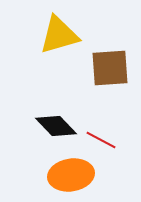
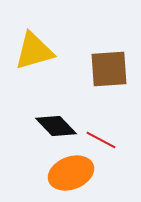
yellow triangle: moved 25 px left, 16 px down
brown square: moved 1 px left, 1 px down
orange ellipse: moved 2 px up; rotated 12 degrees counterclockwise
